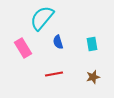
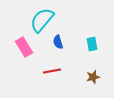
cyan semicircle: moved 2 px down
pink rectangle: moved 1 px right, 1 px up
red line: moved 2 px left, 3 px up
